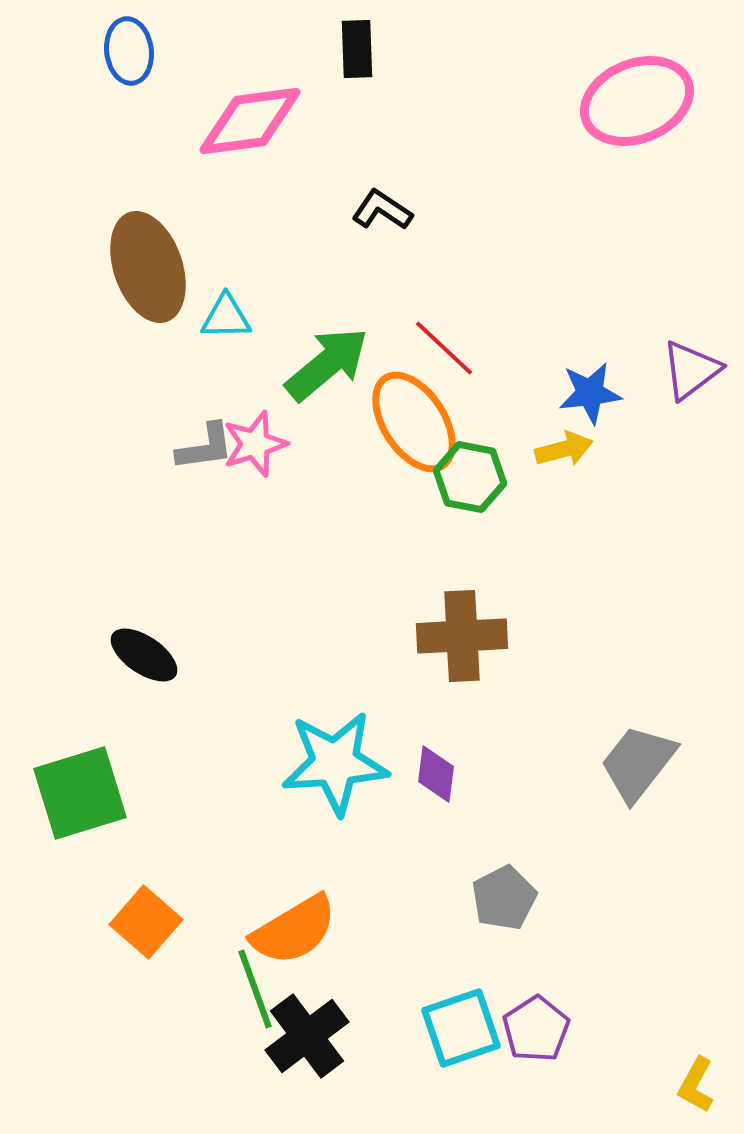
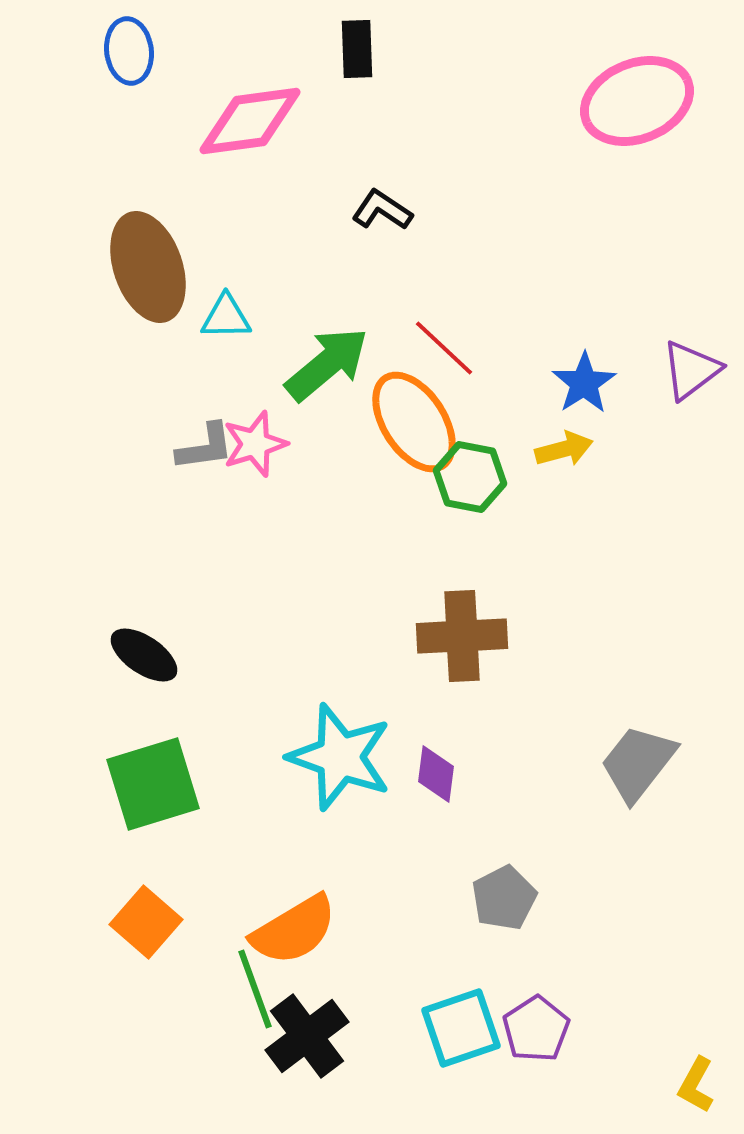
blue star: moved 6 px left, 10 px up; rotated 26 degrees counterclockwise
cyan star: moved 5 px right, 6 px up; rotated 24 degrees clockwise
green square: moved 73 px right, 9 px up
